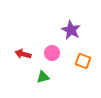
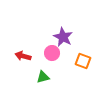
purple star: moved 8 px left, 7 px down
red arrow: moved 2 px down
